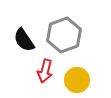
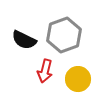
black semicircle: rotated 30 degrees counterclockwise
yellow circle: moved 1 px right, 1 px up
